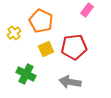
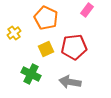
orange pentagon: moved 5 px right, 3 px up
green cross: moved 5 px right
